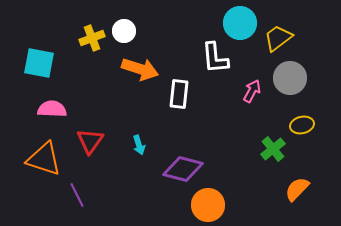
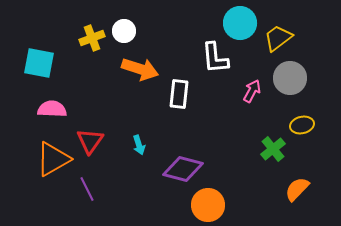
orange triangle: moved 9 px right; rotated 48 degrees counterclockwise
purple line: moved 10 px right, 6 px up
